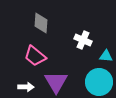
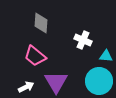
cyan circle: moved 1 px up
white arrow: rotated 28 degrees counterclockwise
